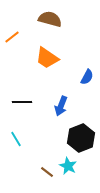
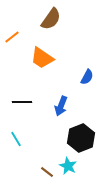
brown semicircle: moved 1 px right; rotated 110 degrees clockwise
orange trapezoid: moved 5 px left
